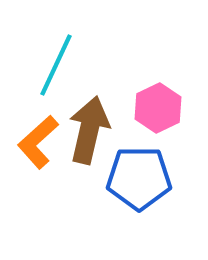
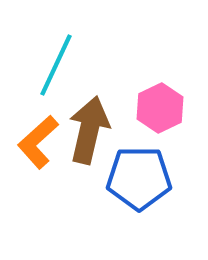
pink hexagon: moved 2 px right
